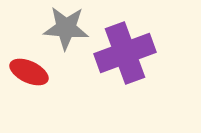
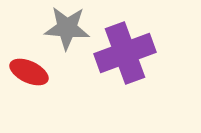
gray star: moved 1 px right
